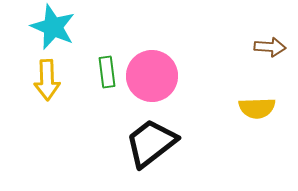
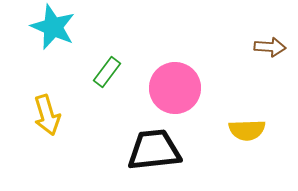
green rectangle: rotated 44 degrees clockwise
pink circle: moved 23 px right, 12 px down
yellow arrow: moved 35 px down; rotated 15 degrees counterclockwise
yellow semicircle: moved 10 px left, 22 px down
black trapezoid: moved 3 px right, 7 px down; rotated 32 degrees clockwise
